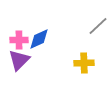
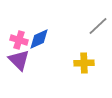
pink cross: rotated 18 degrees clockwise
purple triangle: rotated 30 degrees counterclockwise
